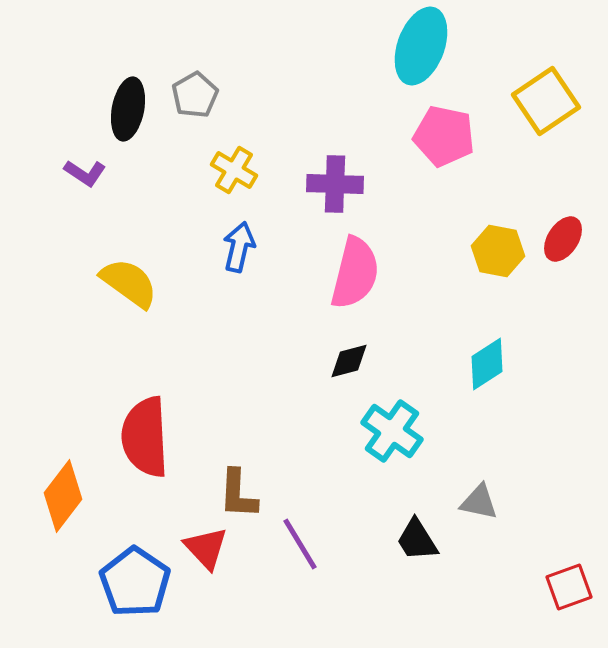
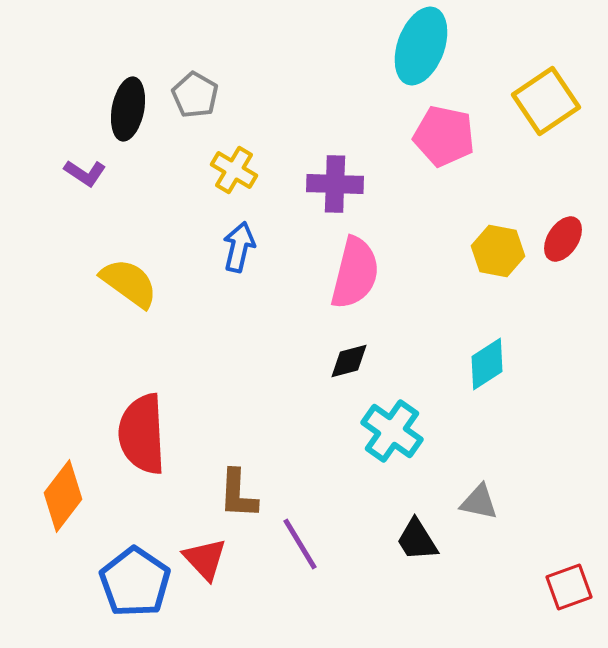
gray pentagon: rotated 12 degrees counterclockwise
red semicircle: moved 3 px left, 3 px up
red triangle: moved 1 px left, 11 px down
